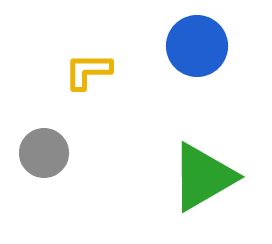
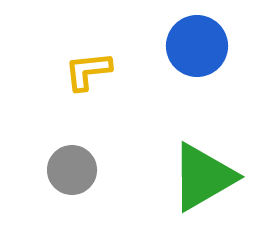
yellow L-shape: rotated 6 degrees counterclockwise
gray circle: moved 28 px right, 17 px down
